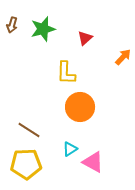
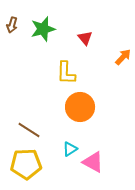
red triangle: rotated 28 degrees counterclockwise
